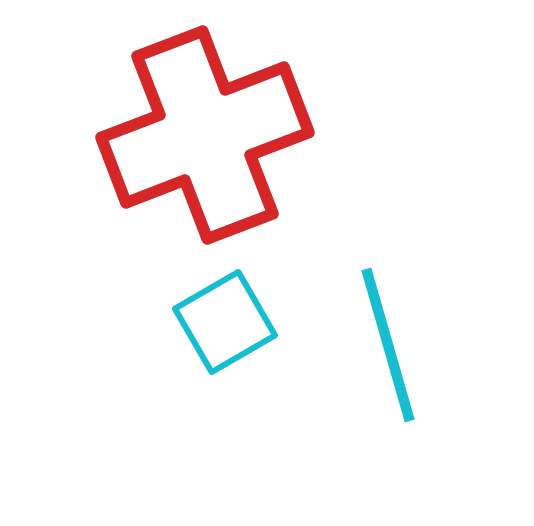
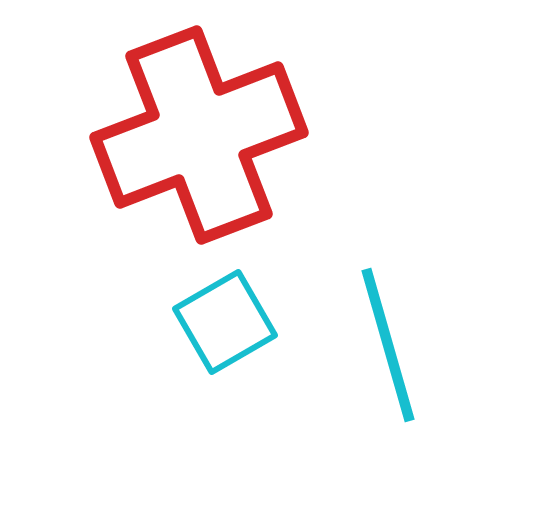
red cross: moved 6 px left
